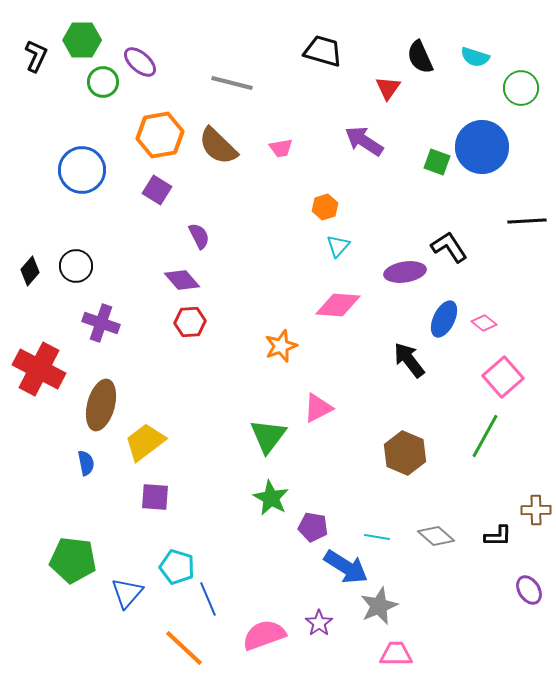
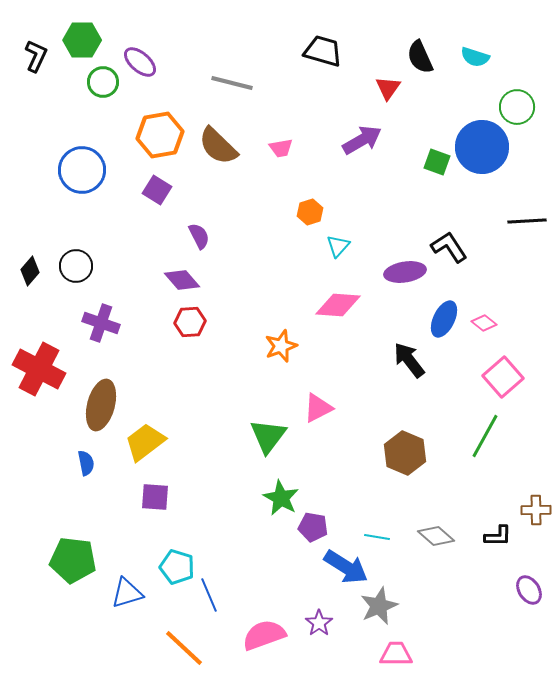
green circle at (521, 88): moved 4 px left, 19 px down
purple arrow at (364, 141): moved 2 px left, 1 px up; rotated 117 degrees clockwise
orange hexagon at (325, 207): moved 15 px left, 5 px down
green star at (271, 498): moved 10 px right
blue triangle at (127, 593): rotated 32 degrees clockwise
blue line at (208, 599): moved 1 px right, 4 px up
